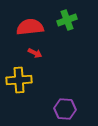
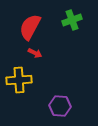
green cross: moved 5 px right
red semicircle: rotated 56 degrees counterclockwise
purple hexagon: moved 5 px left, 3 px up
